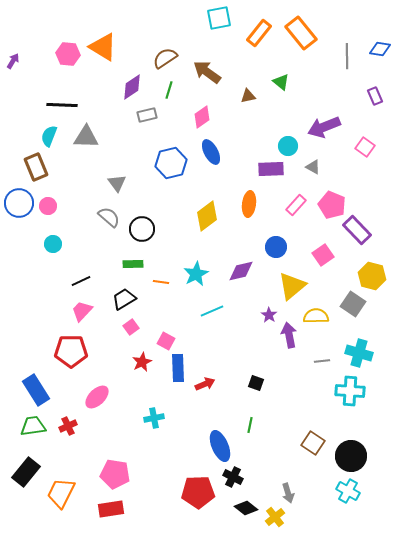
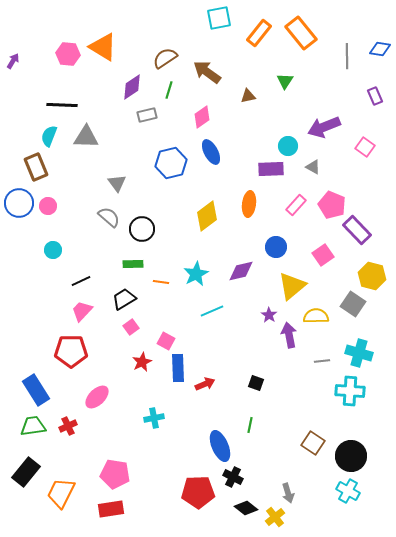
green triangle at (281, 82): moved 4 px right, 1 px up; rotated 24 degrees clockwise
cyan circle at (53, 244): moved 6 px down
